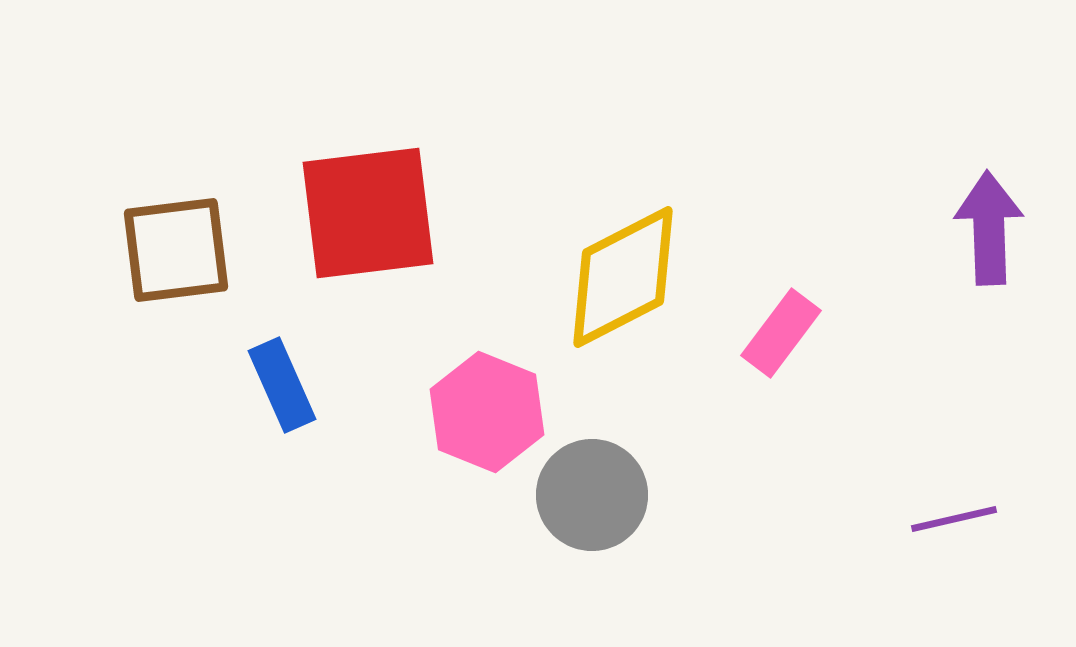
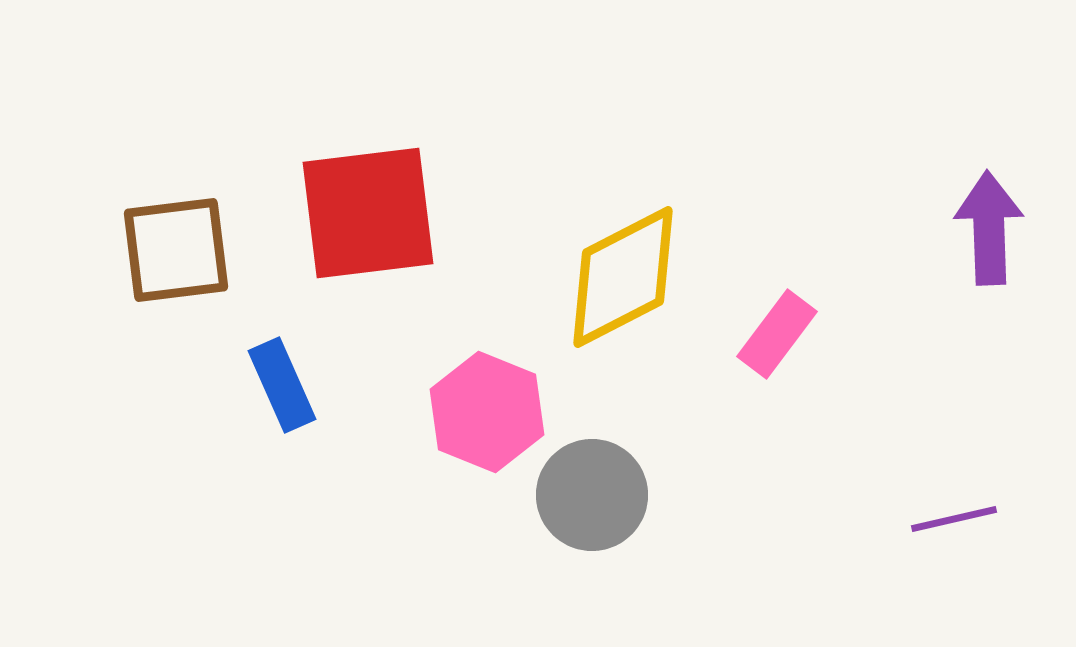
pink rectangle: moved 4 px left, 1 px down
